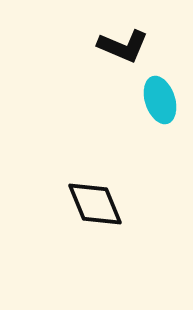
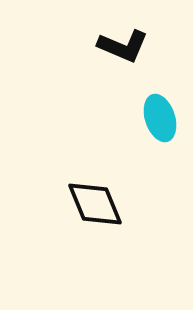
cyan ellipse: moved 18 px down
